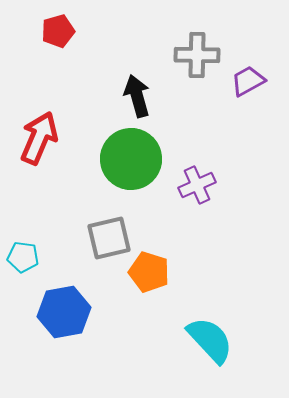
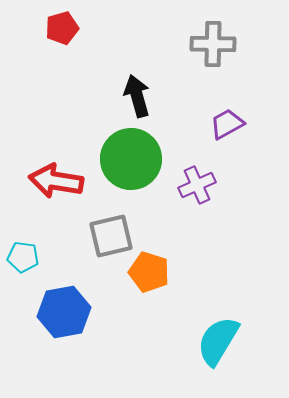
red pentagon: moved 4 px right, 3 px up
gray cross: moved 16 px right, 11 px up
purple trapezoid: moved 21 px left, 43 px down
red arrow: moved 17 px right, 43 px down; rotated 104 degrees counterclockwise
gray square: moved 2 px right, 2 px up
cyan semicircle: moved 8 px right, 1 px down; rotated 106 degrees counterclockwise
